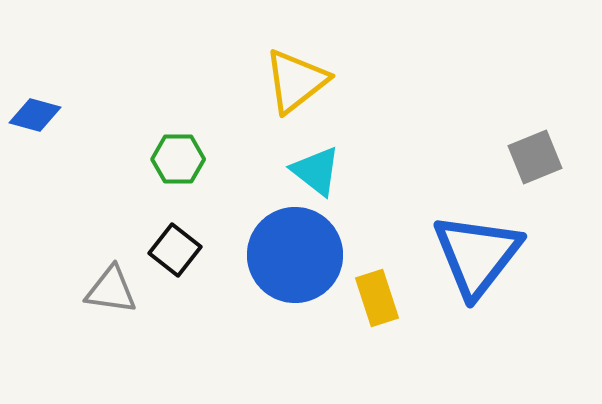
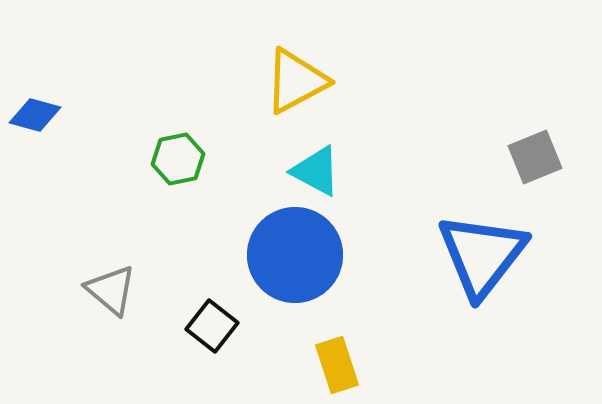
yellow triangle: rotated 10 degrees clockwise
green hexagon: rotated 12 degrees counterclockwise
cyan triangle: rotated 10 degrees counterclockwise
black square: moved 37 px right, 76 px down
blue triangle: moved 5 px right
gray triangle: rotated 32 degrees clockwise
yellow rectangle: moved 40 px left, 67 px down
